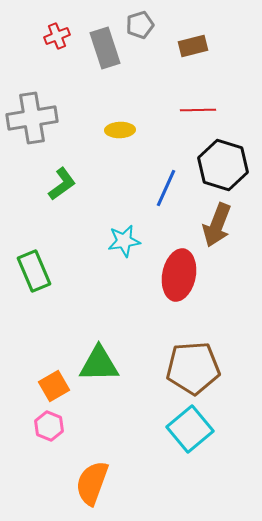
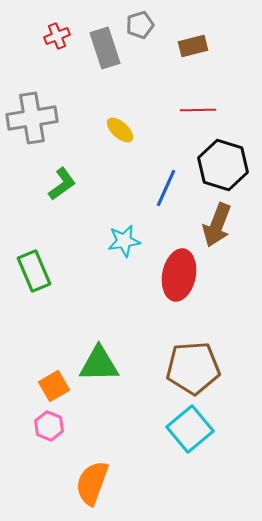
yellow ellipse: rotated 44 degrees clockwise
